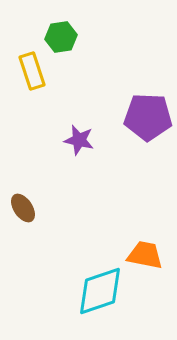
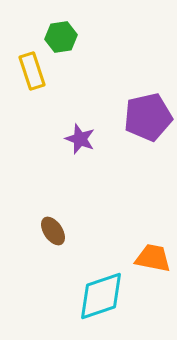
purple pentagon: rotated 15 degrees counterclockwise
purple star: moved 1 px right, 1 px up; rotated 8 degrees clockwise
brown ellipse: moved 30 px right, 23 px down
orange trapezoid: moved 8 px right, 3 px down
cyan diamond: moved 1 px right, 5 px down
